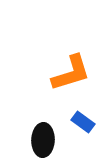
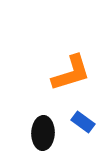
black ellipse: moved 7 px up
